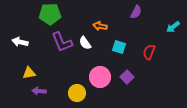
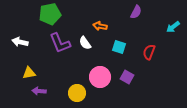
green pentagon: rotated 10 degrees counterclockwise
purple L-shape: moved 2 px left, 1 px down
purple square: rotated 16 degrees counterclockwise
